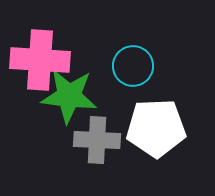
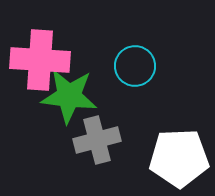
cyan circle: moved 2 px right
white pentagon: moved 23 px right, 30 px down
gray cross: rotated 18 degrees counterclockwise
